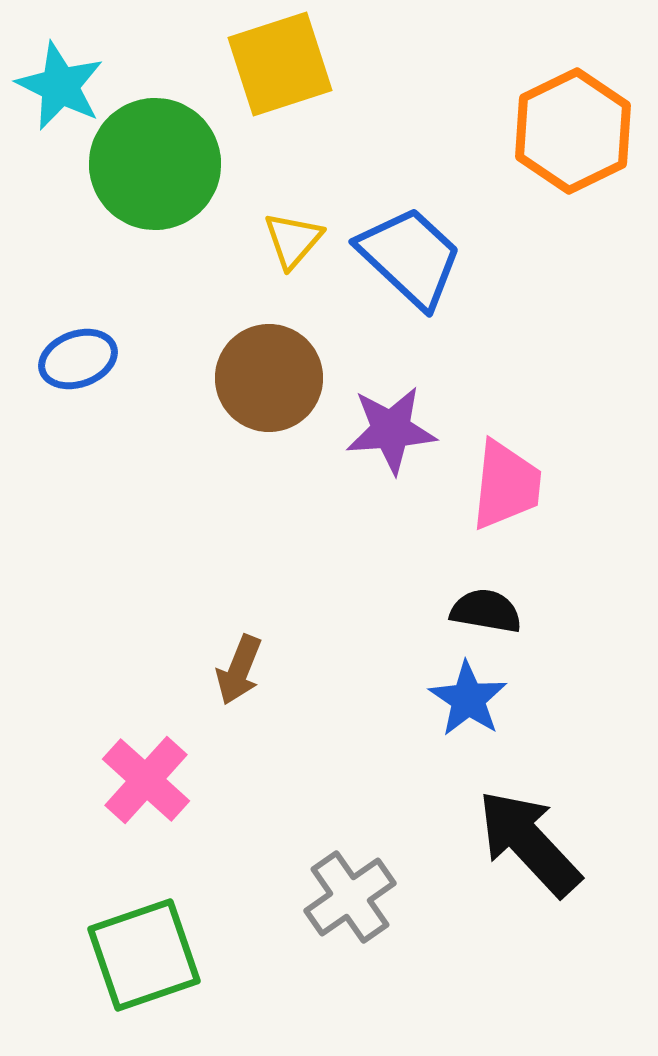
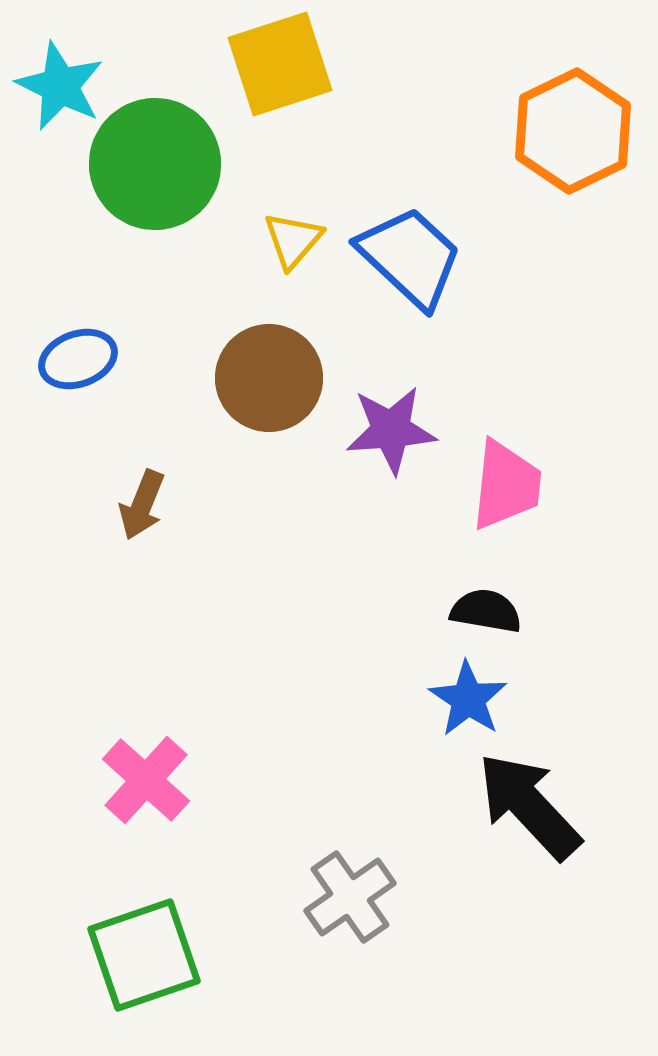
brown arrow: moved 97 px left, 165 px up
black arrow: moved 37 px up
